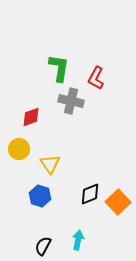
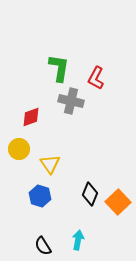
black diamond: rotated 45 degrees counterclockwise
black semicircle: rotated 60 degrees counterclockwise
